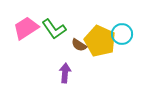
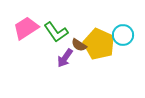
green L-shape: moved 2 px right, 3 px down
cyan circle: moved 1 px right, 1 px down
yellow pentagon: moved 1 px left, 3 px down
purple arrow: moved 15 px up; rotated 150 degrees counterclockwise
